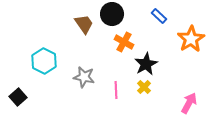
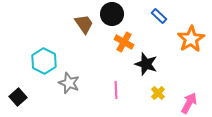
black star: rotated 25 degrees counterclockwise
gray star: moved 15 px left, 6 px down; rotated 10 degrees clockwise
yellow cross: moved 14 px right, 6 px down
